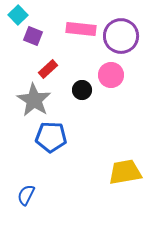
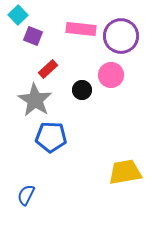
gray star: moved 1 px right
